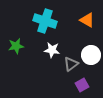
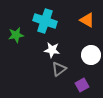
green star: moved 11 px up
gray triangle: moved 12 px left, 5 px down
